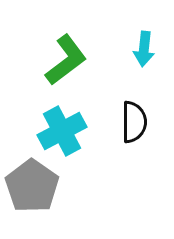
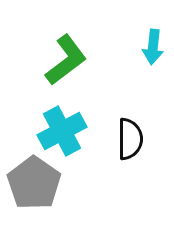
cyan arrow: moved 9 px right, 2 px up
black semicircle: moved 4 px left, 17 px down
gray pentagon: moved 2 px right, 3 px up
